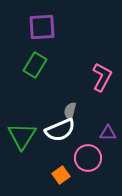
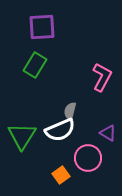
purple triangle: rotated 30 degrees clockwise
